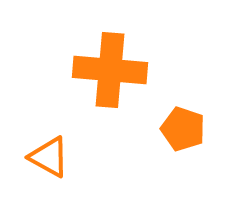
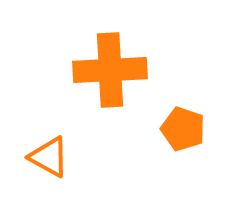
orange cross: rotated 8 degrees counterclockwise
